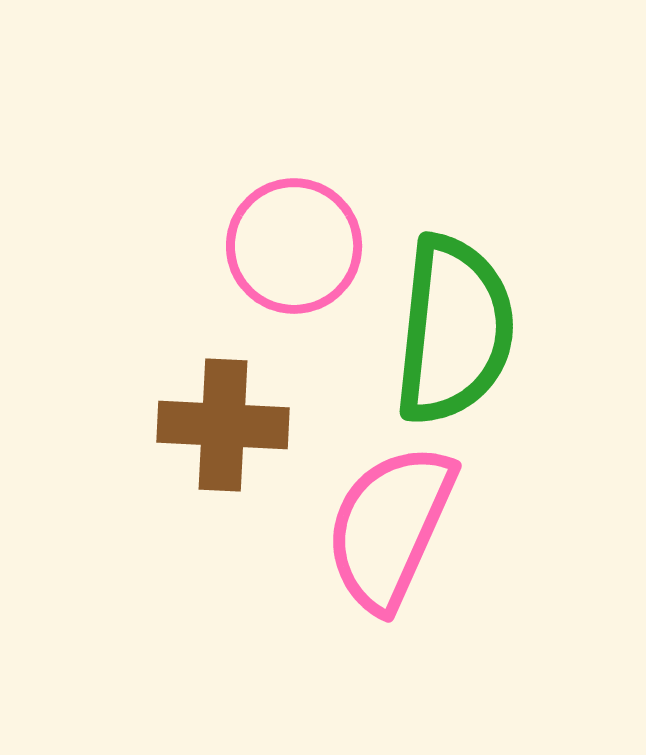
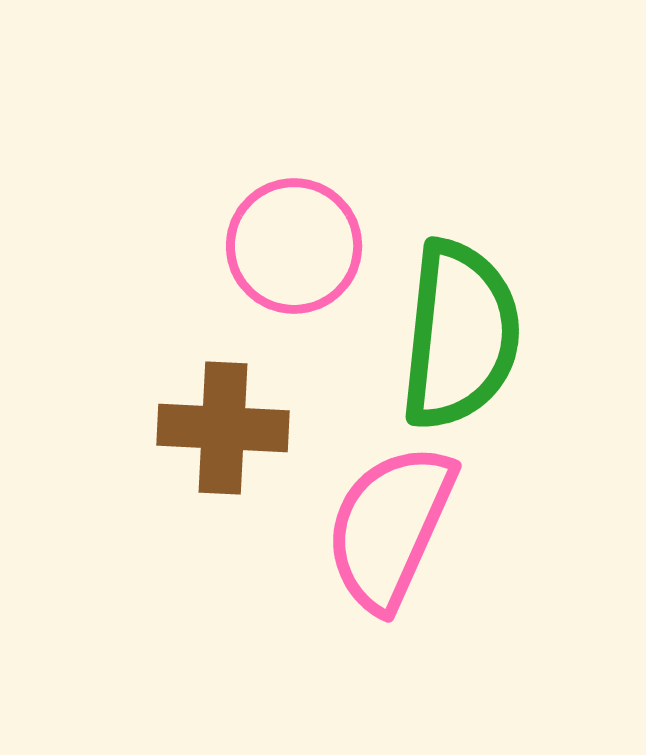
green semicircle: moved 6 px right, 5 px down
brown cross: moved 3 px down
